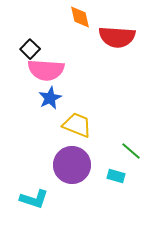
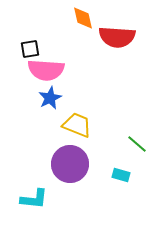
orange diamond: moved 3 px right, 1 px down
black square: rotated 36 degrees clockwise
green line: moved 6 px right, 7 px up
purple circle: moved 2 px left, 1 px up
cyan rectangle: moved 5 px right, 1 px up
cyan L-shape: rotated 12 degrees counterclockwise
